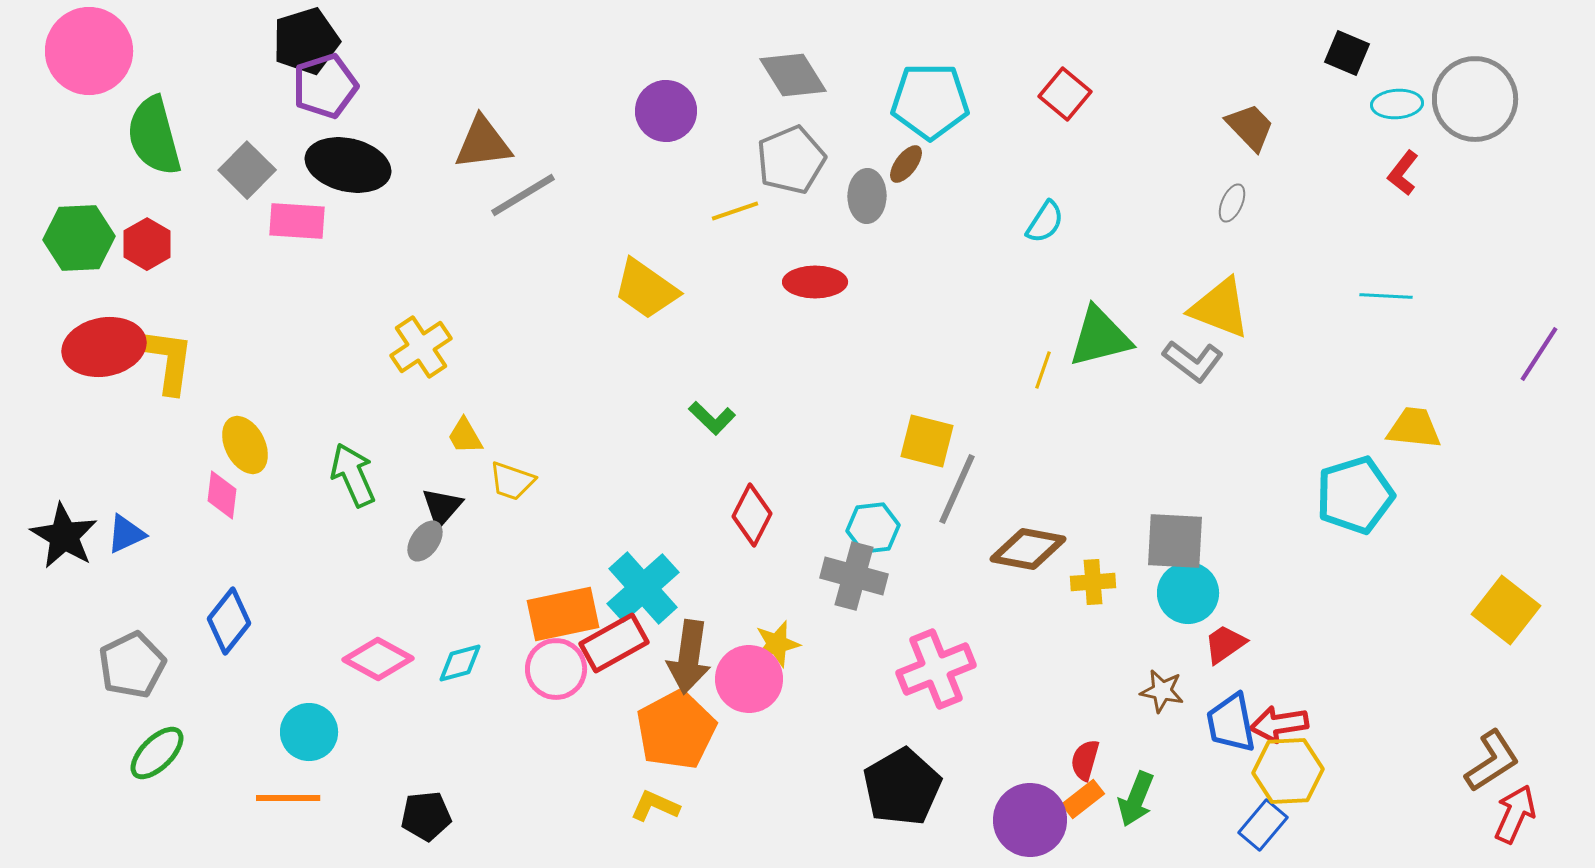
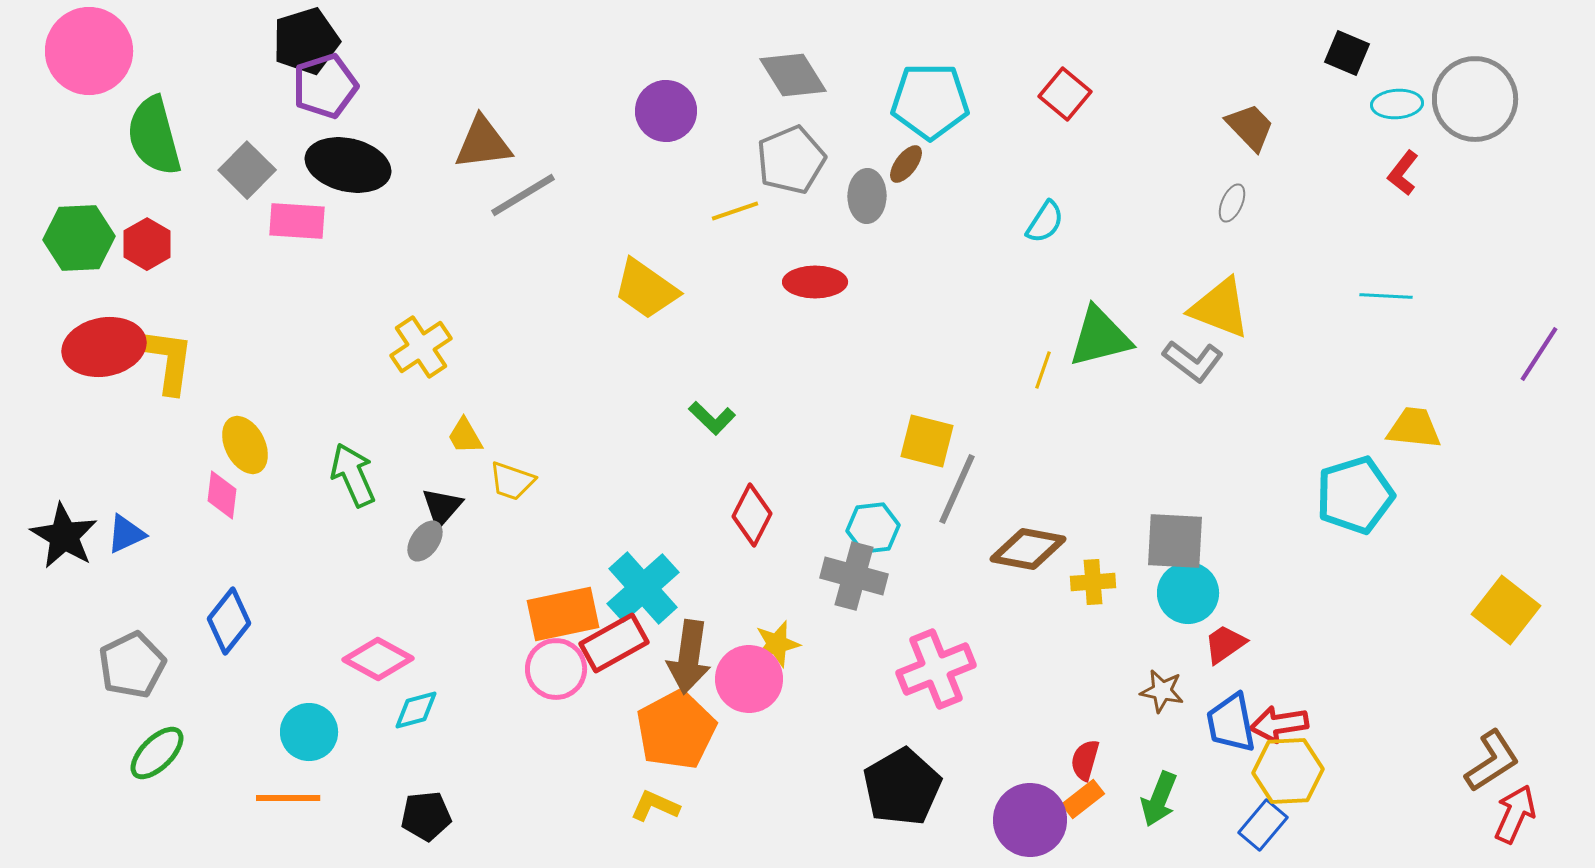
cyan diamond at (460, 663): moved 44 px left, 47 px down
green arrow at (1136, 799): moved 23 px right
